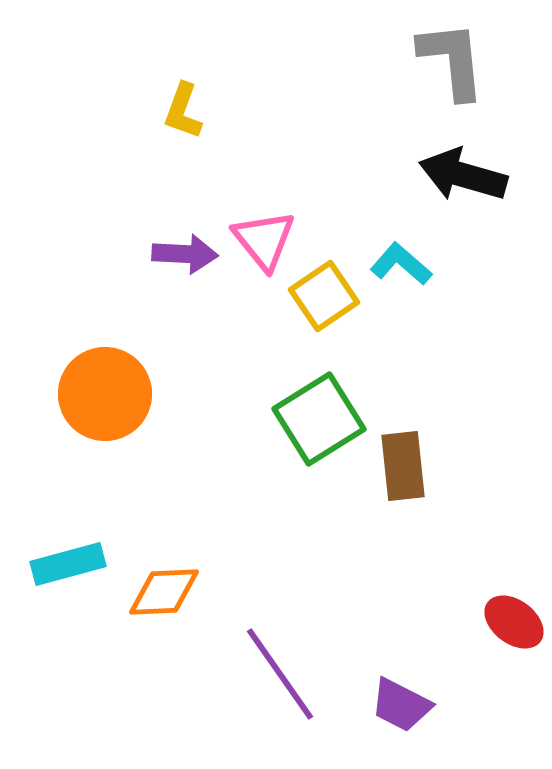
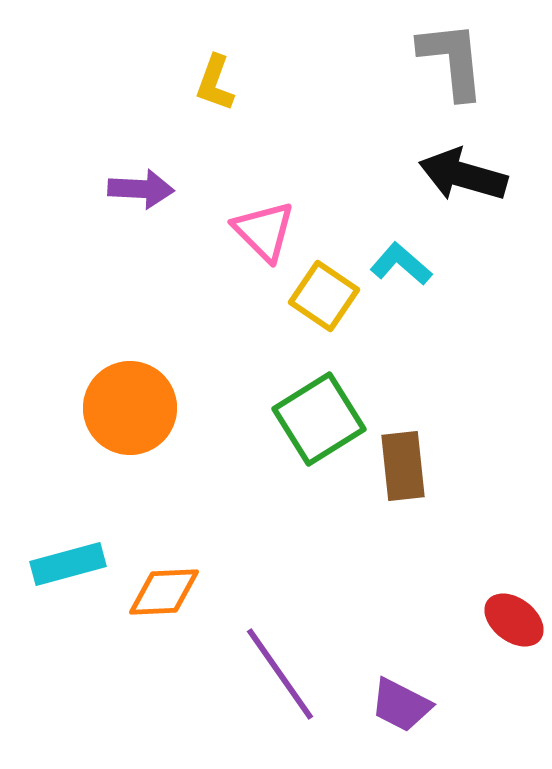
yellow L-shape: moved 32 px right, 28 px up
pink triangle: moved 9 px up; rotated 6 degrees counterclockwise
purple arrow: moved 44 px left, 65 px up
yellow square: rotated 22 degrees counterclockwise
orange circle: moved 25 px right, 14 px down
red ellipse: moved 2 px up
